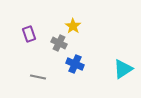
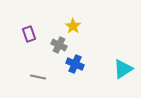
gray cross: moved 2 px down
